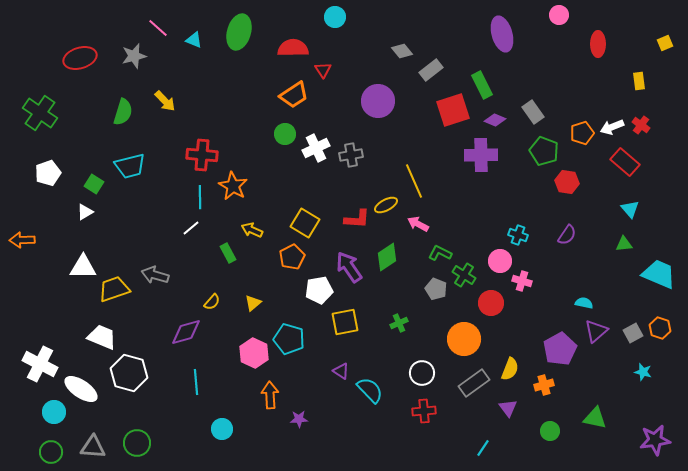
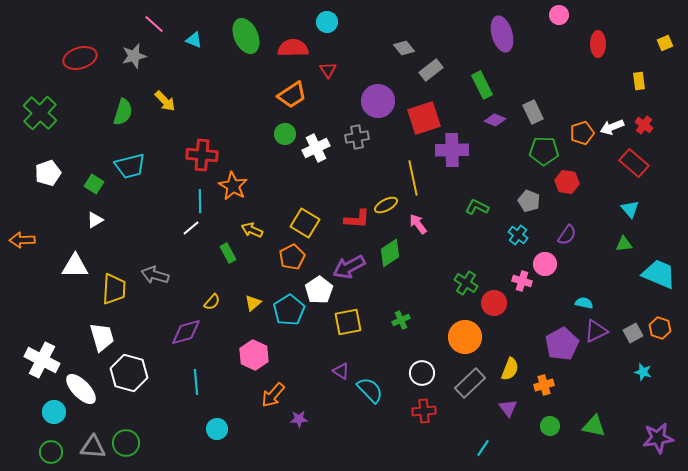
cyan circle at (335, 17): moved 8 px left, 5 px down
pink line at (158, 28): moved 4 px left, 4 px up
green ellipse at (239, 32): moved 7 px right, 4 px down; rotated 40 degrees counterclockwise
gray diamond at (402, 51): moved 2 px right, 3 px up
red triangle at (323, 70): moved 5 px right
orange trapezoid at (294, 95): moved 2 px left
red square at (453, 110): moved 29 px left, 8 px down
gray rectangle at (533, 112): rotated 10 degrees clockwise
green cross at (40, 113): rotated 8 degrees clockwise
red cross at (641, 125): moved 3 px right
green pentagon at (544, 151): rotated 20 degrees counterclockwise
gray cross at (351, 155): moved 6 px right, 18 px up
purple cross at (481, 155): moved 29 px left, 5 px up
red rectangle at (625, 162): moved 9 px right, 1 px down
yellow line at (414, 181): moved 1 px left, 3 px up; rotated 12 degrees clockwise
cyan line at (200, 197): moved 4 px down
white triangle at (85, 212): moved 10 px right, 8 px down
pink arrow at (418, 224): rotated 25 degrees clockwise
cyan cross at (518, 235): rotated 18 degrees clockwise
green L-shape at (440, 253): moved 37 px right, 46 px up
green diamond at (387, 257): moved 3 px right, 4 px up
pink circle at (500, 261): moved 45 px right, 3 px down
white triangle at (83, 267): moved 8 px left, 1 px up
purple arrow at (349, 267): rotated 84 degrees counterclockwise
green cross at (464, 275): moved 2 px right, 8 px down
yellow trapezoid at (114, 289): rotated 112 degrees clockwise
gray pentagon at (436, 289): moved 93 px right, 88 px up
white pentagon at (319, 290): rotated 24 degrees counterclockwise
red circle at (491, 303): moved 3 px right
yellow square at (345, 322): moved 3 px right
green cross at (399, 323): moved 2 px right, 3 px up
purple triangle at (596, 331): rotated 15 degrees clockwise
white trapezoid at (102, 337): rotated 52 degrees clockwise
cyan pentagon at (289, 339): moved 29 px up; rotated 24 degrees clockwise
orange circle at (464, 339): moved 1 px right, 2 px up
purple pentagon at (560, 349): moved 2 px right, 5 px up
pink hexagon at (254, 353): moved 2 px down
white cross at (40, 364): moved 2 px right, 4 px up
gray rectangle at (474, 383): moved 4 px left; rotated 8 degrees counterclockwise
white ellipse at (81, 389): rotated 12 degrees clockwise
orange arrow at (270, 395): moved 3 px right; rotated 136 degrees counterclockwise
green triangle at (595, 418): moved 1 px left, 8 px down
cyan circle at (222, 429): moved 5 px left
green circle at (550, 431): moved 5 px up
purple star at (655, 440): moved 3 px right, 2 px up
green circle at (137, 443): moved 11 px left
